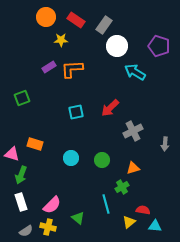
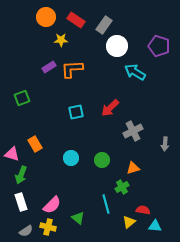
orange rectangle: rotated 42 degrees clockwise
